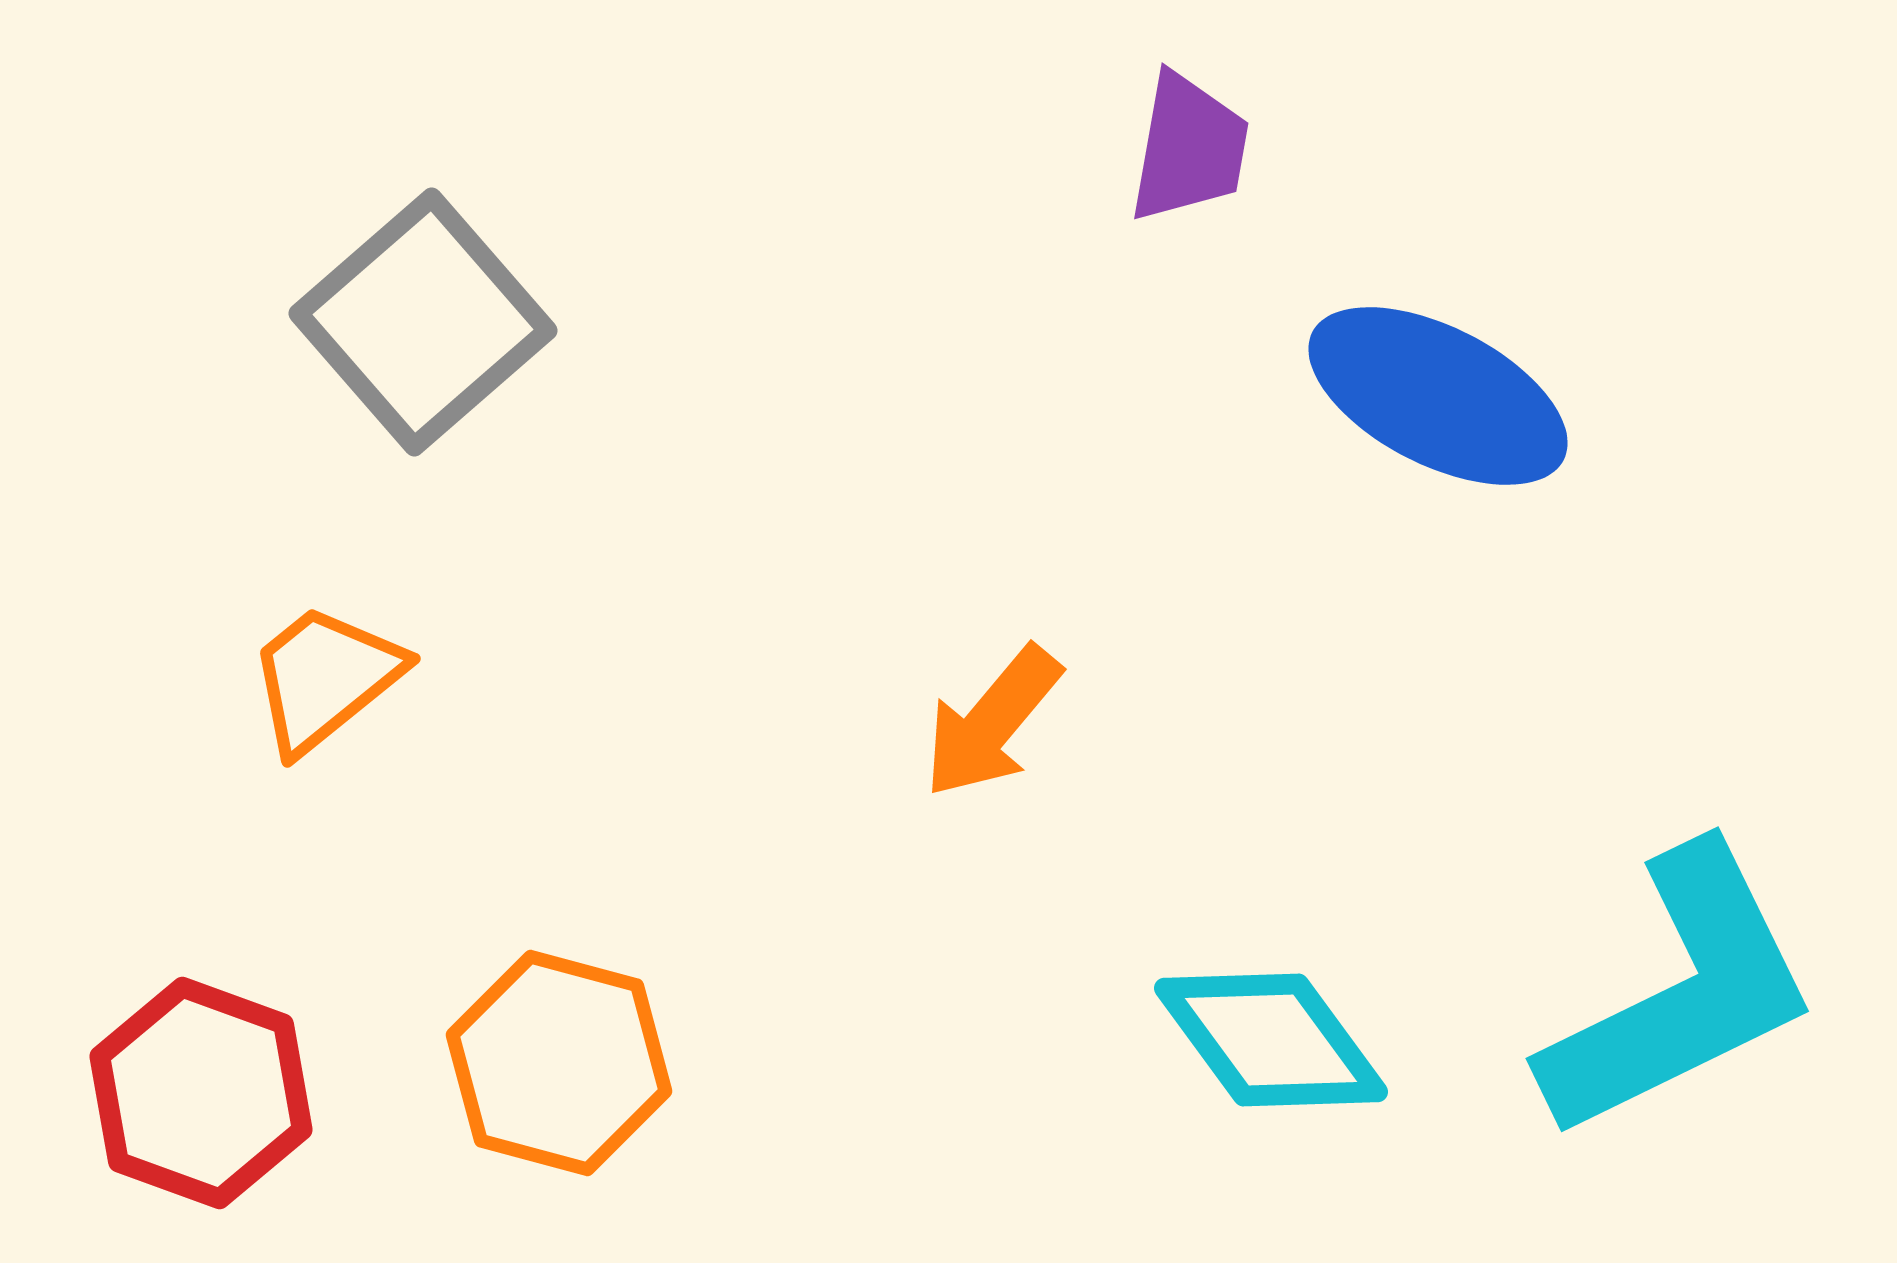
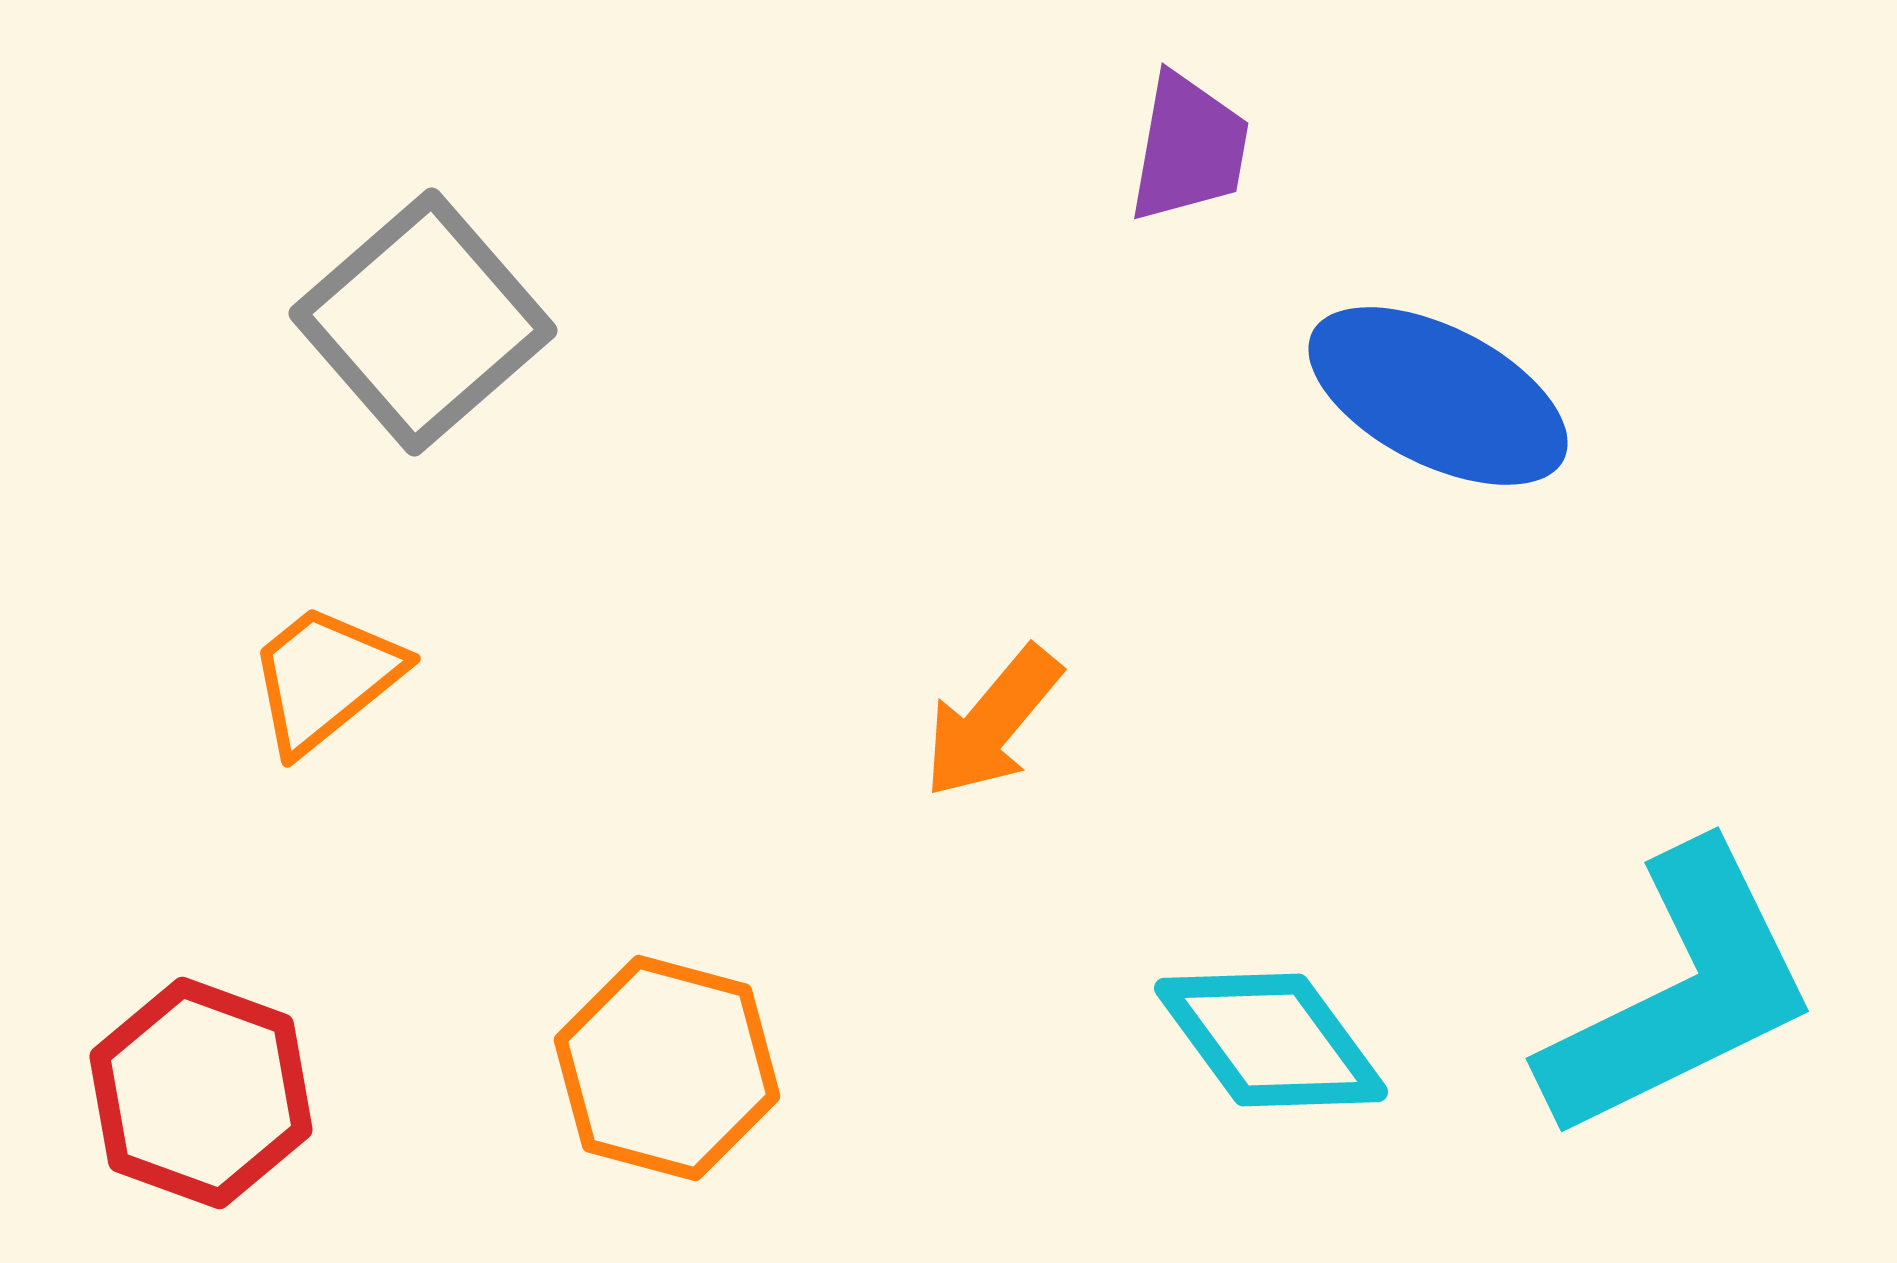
orange hexagon: moved 108 px right, 5 px down
